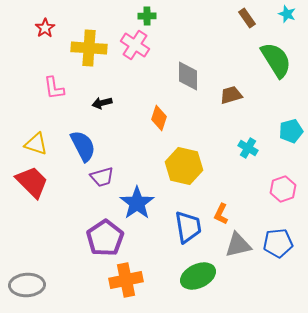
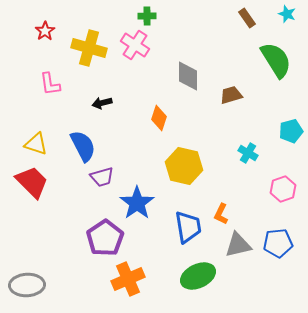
red star: moved 3 px down
yellow cross: rotated 12 degrees clockwise
pink L-shape: moved 4 px left, 4 px up
cyan cross: moved 5 px down
orange cross: moved 2 px right, 1 px up; rotated 12 degrees counterclockwise
